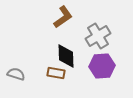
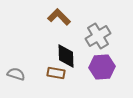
brown L-shape: moved 4 px left; rotated 100 degrees counterclockwise
purple hexagon: moved 1 px down
